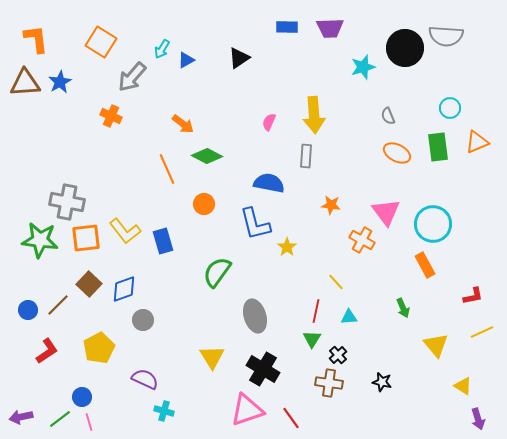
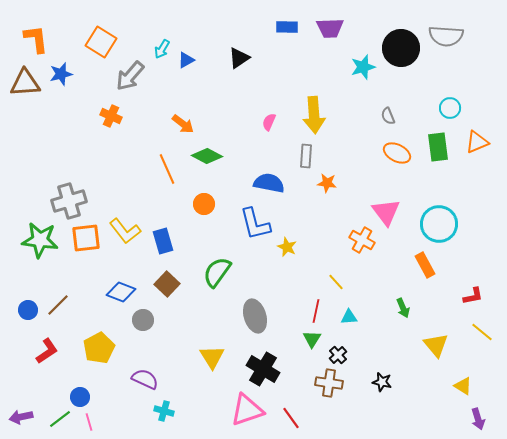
black circle at (405, 48): moved 4 px left
gray arrow at (132, 77): moved 2 px left, 1 px up
blue star at (60, 82): moved 1 px right, 8 px up; rotated 15 degrees clockwise
gray cross at (67, 202): moved 2 px right, 1 px up; rotated 28 degrees counterclockwise
orange star at (331, 205): moved 4 px left, 22 px up
cyan circle at (433, 224): moved 6 px right
yellow star at (287, 247): rotated 12 degrees counterclockwise
brown square at (89, 284): moved 78 px right
blue diamond at (124, 289): moved 3 px left, 3 px down; rotated 40 degrees clockwise
yellow line at (482, 332): rotated 65 degrees clockwise
blue circle at (82, 397): moved 2 px left
